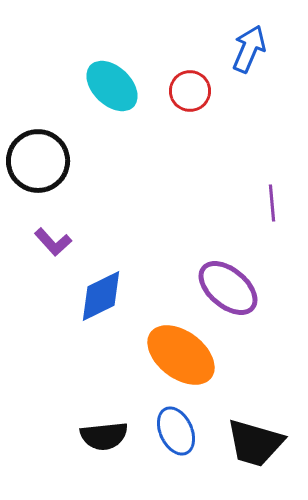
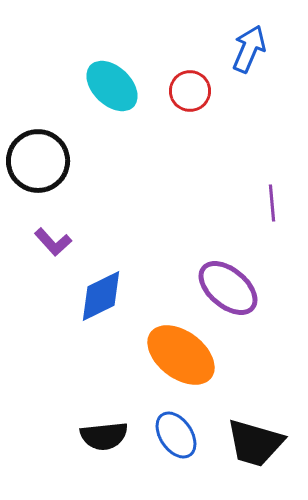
blue ellipse: moved 4 px down; rotated 9 degrees counterclockwise
